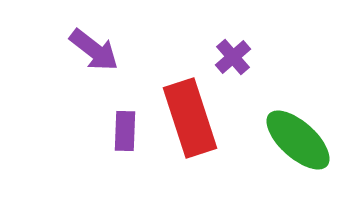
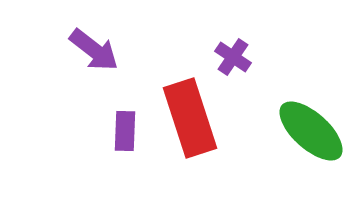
purple cross: rotated 15 degrees counterclockwise
green ellipse: moved 13 px right, 9 px up
